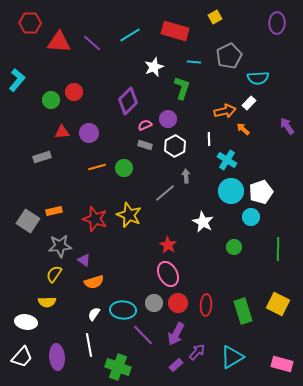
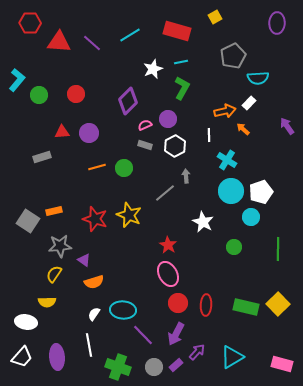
red rectangle at (175, 31): moved 2 px right
gray pentagon at (229, 56): moved 4 px right
cyan line at (194, 62): moved 13 px left; rotated 16 degrees counterclockwise
white star at (154, 67): moved 1 px left, 2 px down
green L-shape at (182, 88): rotated 10 degrees clockwise
red circle at (74, 92): moved 2 px right, 2 px down
green circle at (51, 100): moved 12 px left, 5 px up
white line at (209, 139): moved 4 px up
gray circle at (154, 303): moved 64 px down
yellow square at (278, 304): rotated 20 degrees clockwise
green rectangle at (243, 311): moved 3 px right, 4 px up; rotated 60 degrees counterclockwise
